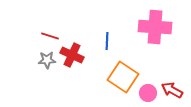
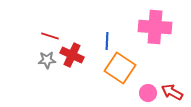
orange square: moved 3 px left, 9 px up
red arrow: moved 2 px down
